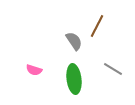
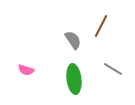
brown line: moved 4 px right
gray semicircle: moved 1 px left, 1 px up
pink semicircle: moved 8 px left
